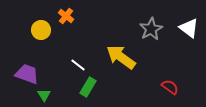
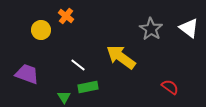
gray star: rotated 10 degrees counterclockwise
green rectangle: rotated 48 degrees clockwise
green triangle: moved 20 px right, 2 px down
